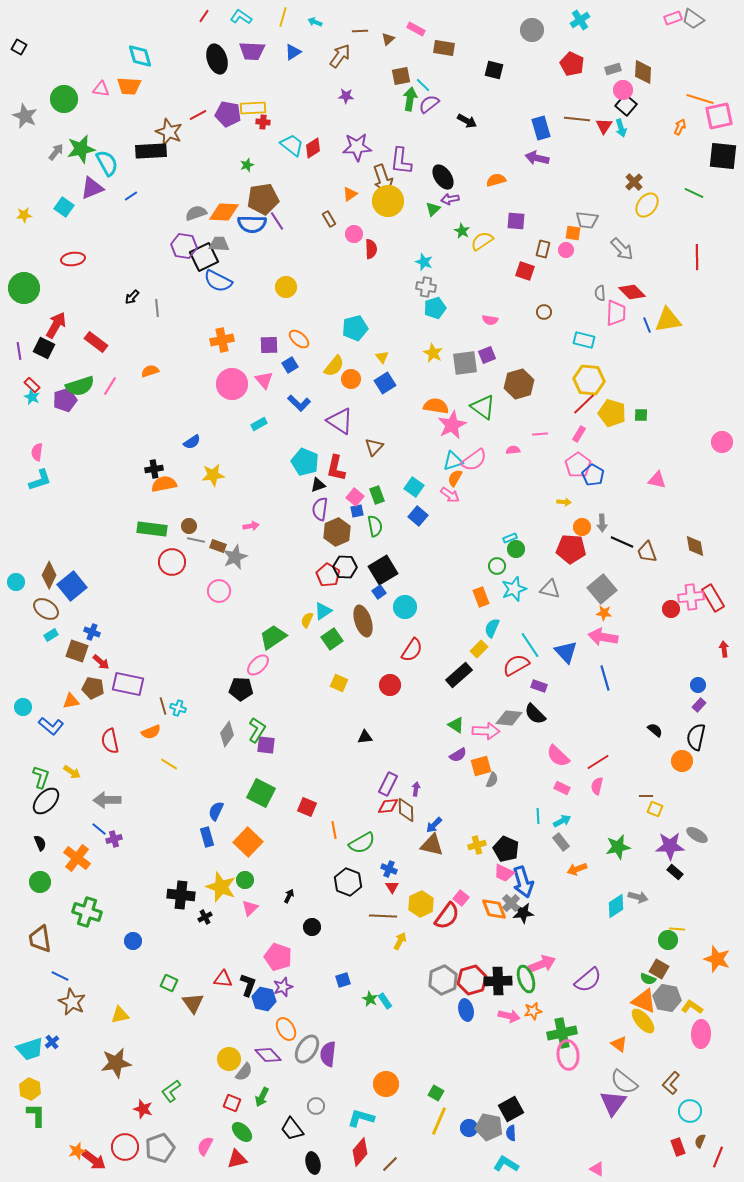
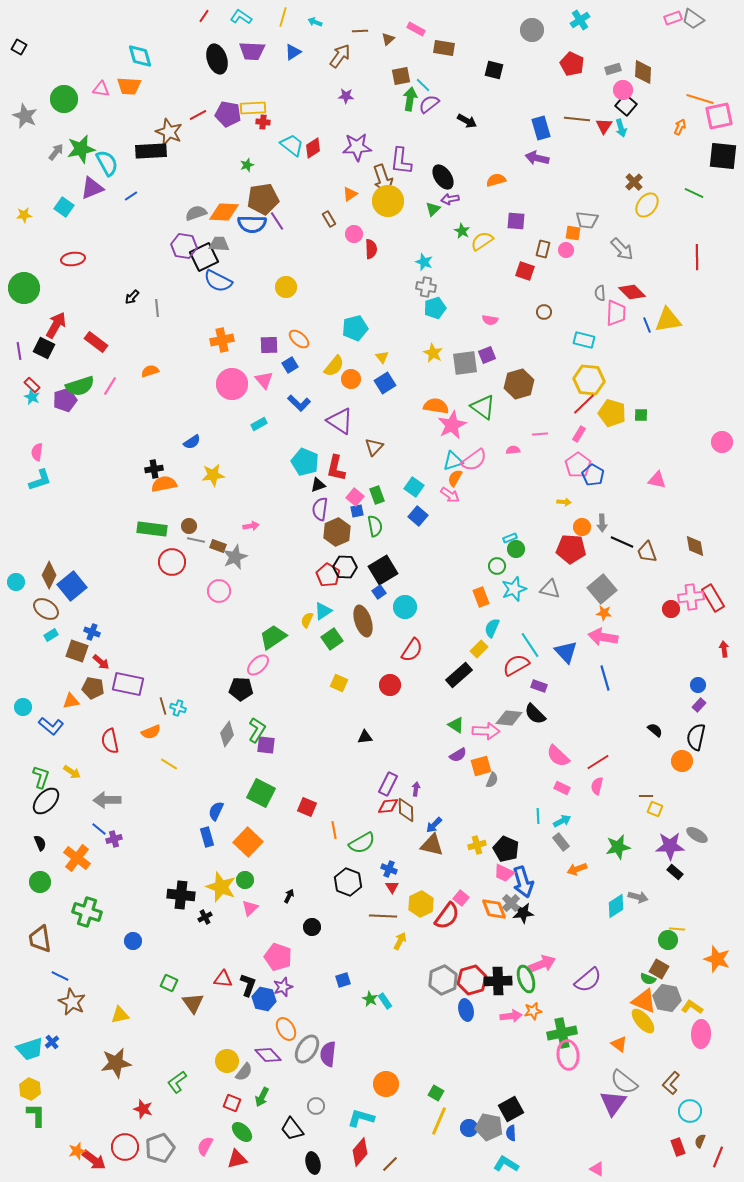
pink arrow at (509, 1016): moved 2 px right; rotated 20 degrees counterclockwise
yellow circle at (229, 1059): moved 2 px left, 2 px down
green L-shape at (171, 1091): moved 6 px right, 9 px up
